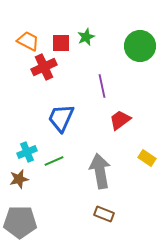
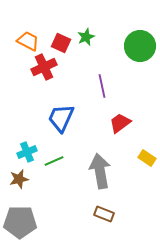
red square: rotated 24 degrees clockwise
red trapezoid: moved 3 px down
